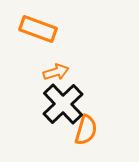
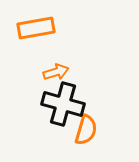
orange rectangle: moved 2 px left, 1 px up; rotated 30 degrees counterclockwise
black cross: rotated 30 degrees counterclockwise
